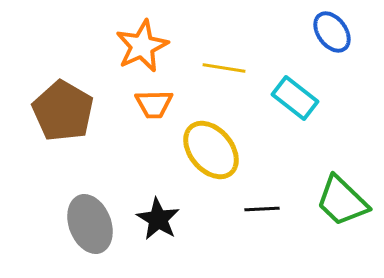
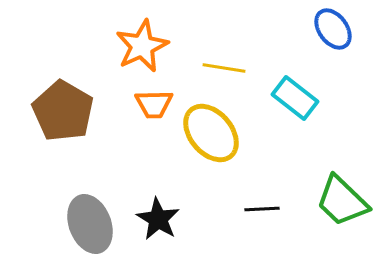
blue ellipse: moved 1 px right, 3 px up
yellow ellipse: moved 17 px up
